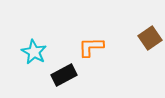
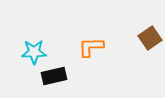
cyan star: rotated 30 degrees counterclockwise
black rectangle: moved 10 px left, 1 px down; rotated 15 degrees clockwise
